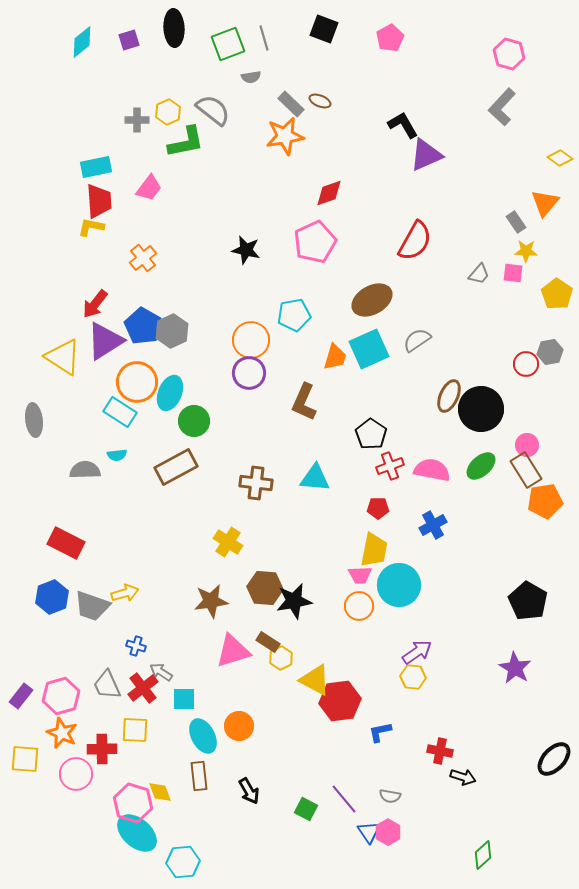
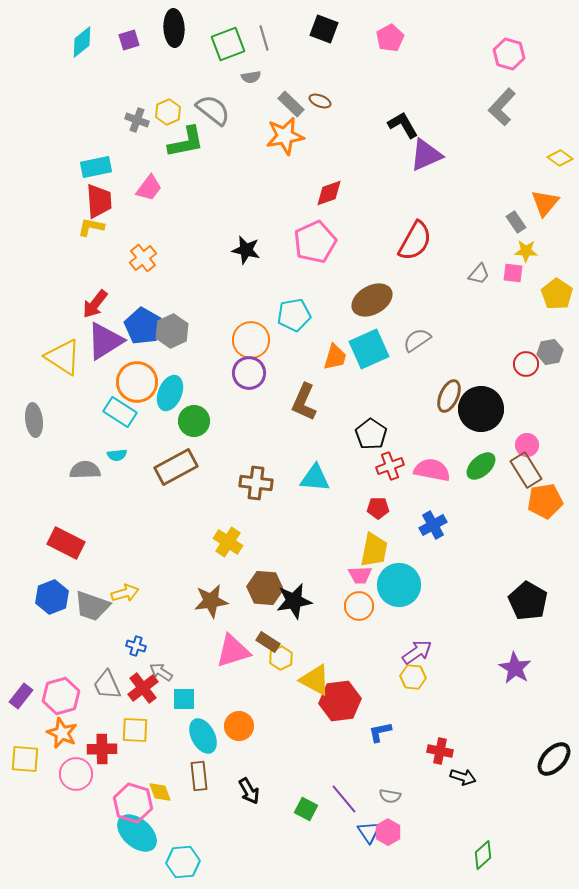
gray cross at (137, 120): rotated 20 degrees clockwise
